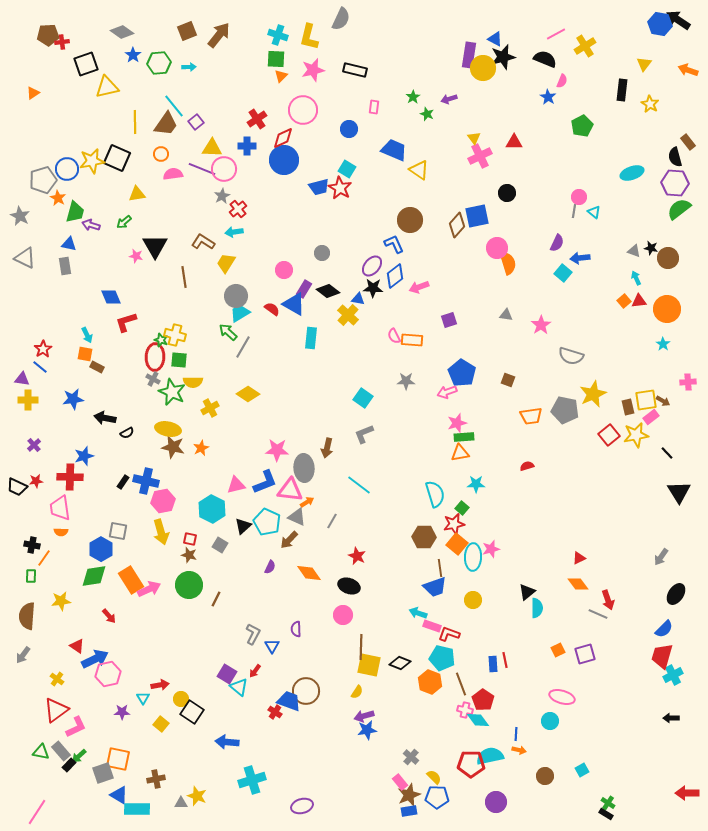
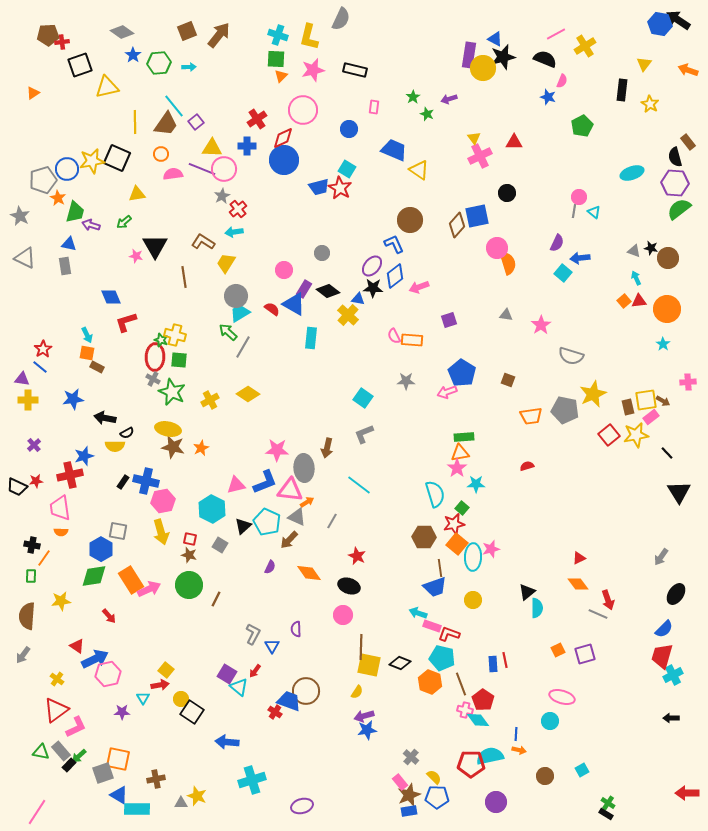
black square at (86, 64): moved 6 px left, 1 px down
blue star at (548, 97): rotated 14 degrees counterclockwise
orange square at (85, 354): moved 2 px right, 1 px up
yellow semicircle at (193, 382): moved 78 px left, 64 px down
yellow cross at (210, 408): moved 8 px up
pink star at (457, 423): moved 45 px down; rotated 18 degrees counterclockwise
red cross at (70, 477): moved 2 px up; rotated 15 degrees counterclockwise
yellow square at (161, 724): moved 5 px right, 54 px up
